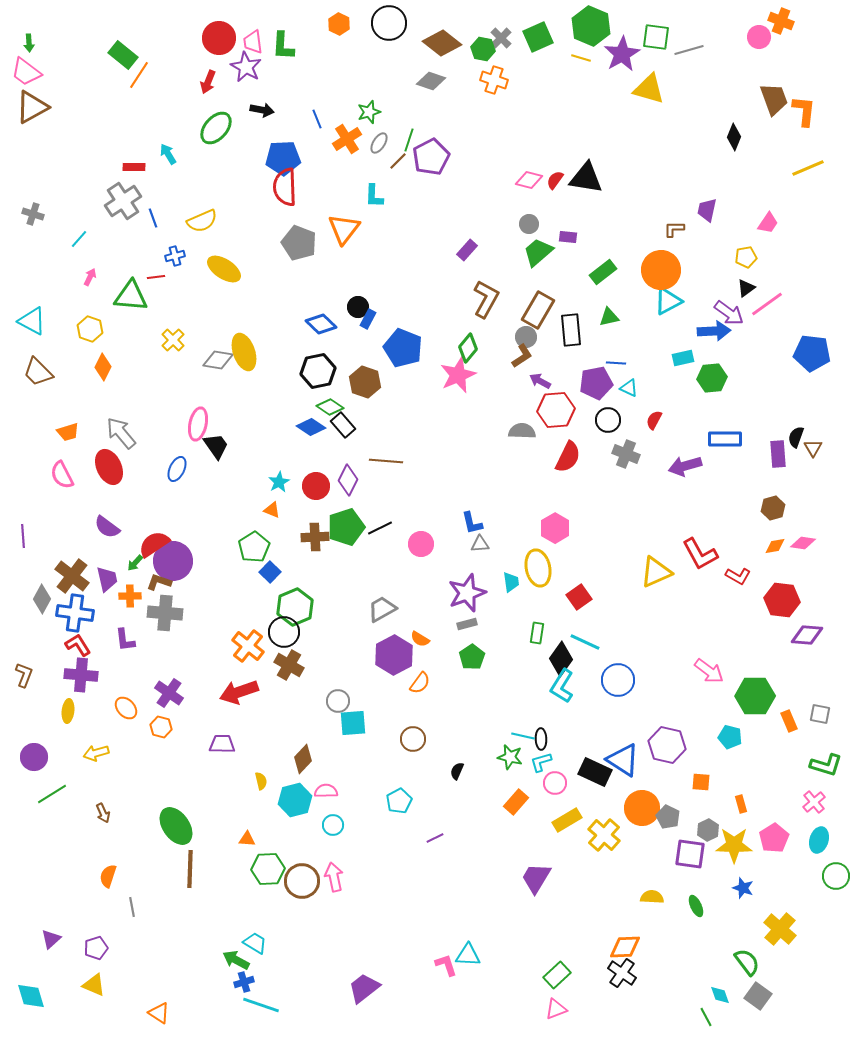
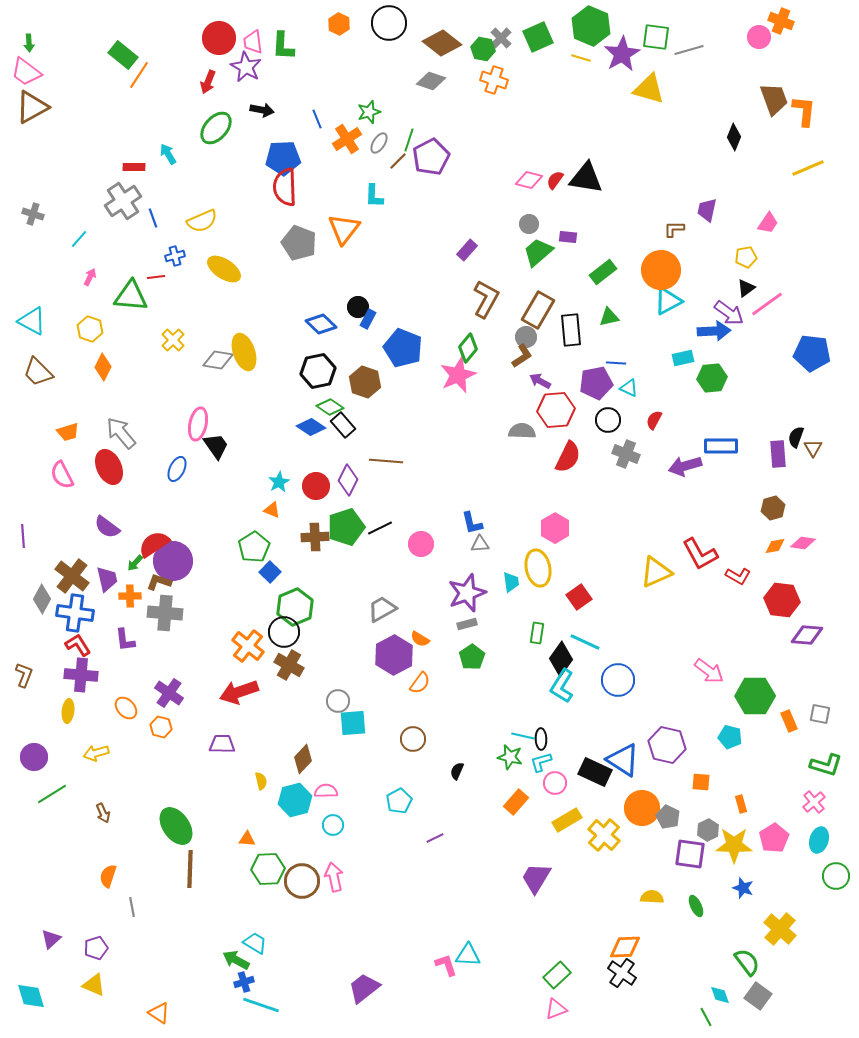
blue rectangle at (725, 439): moved 4 px left, 7 px down
